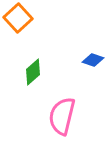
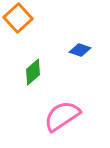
blue diamond: moved 13 px left, 10 px up
pink semicircle: rotated 42 degrees clockwise
